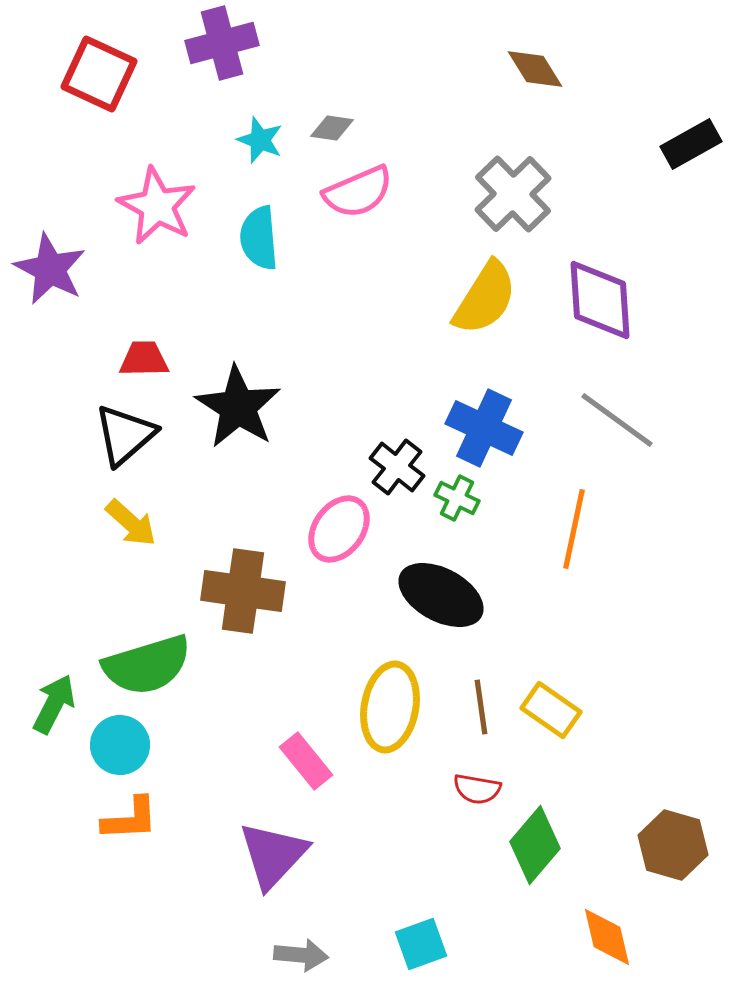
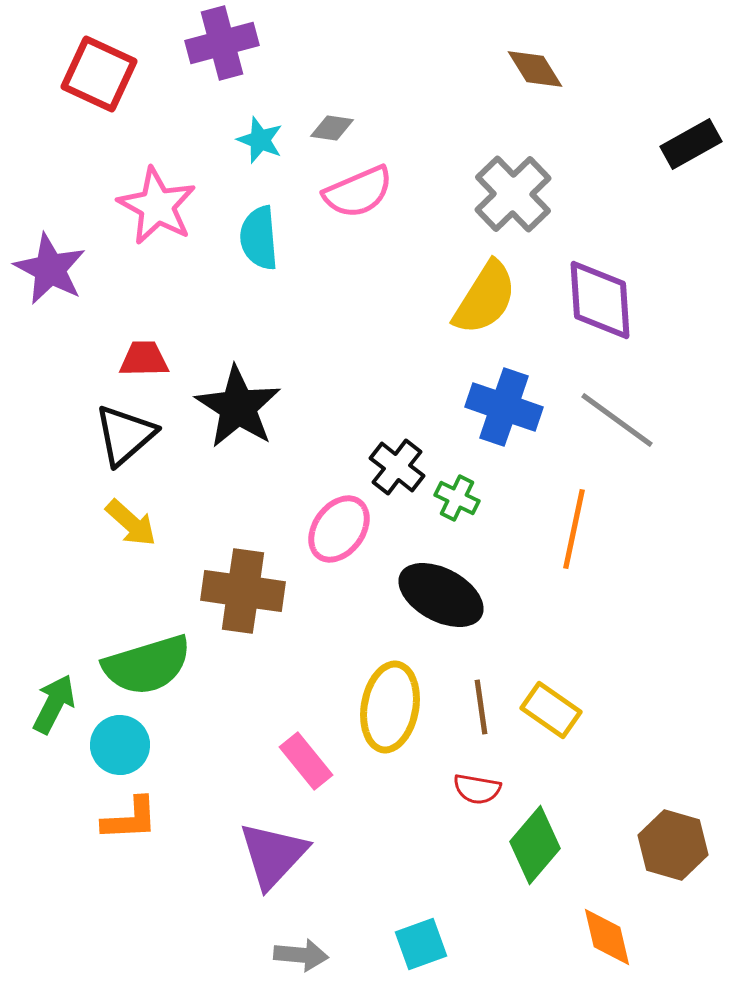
blue cross: moved 20 px right, 21 px up; rotated 6 degrees counterclockwise
